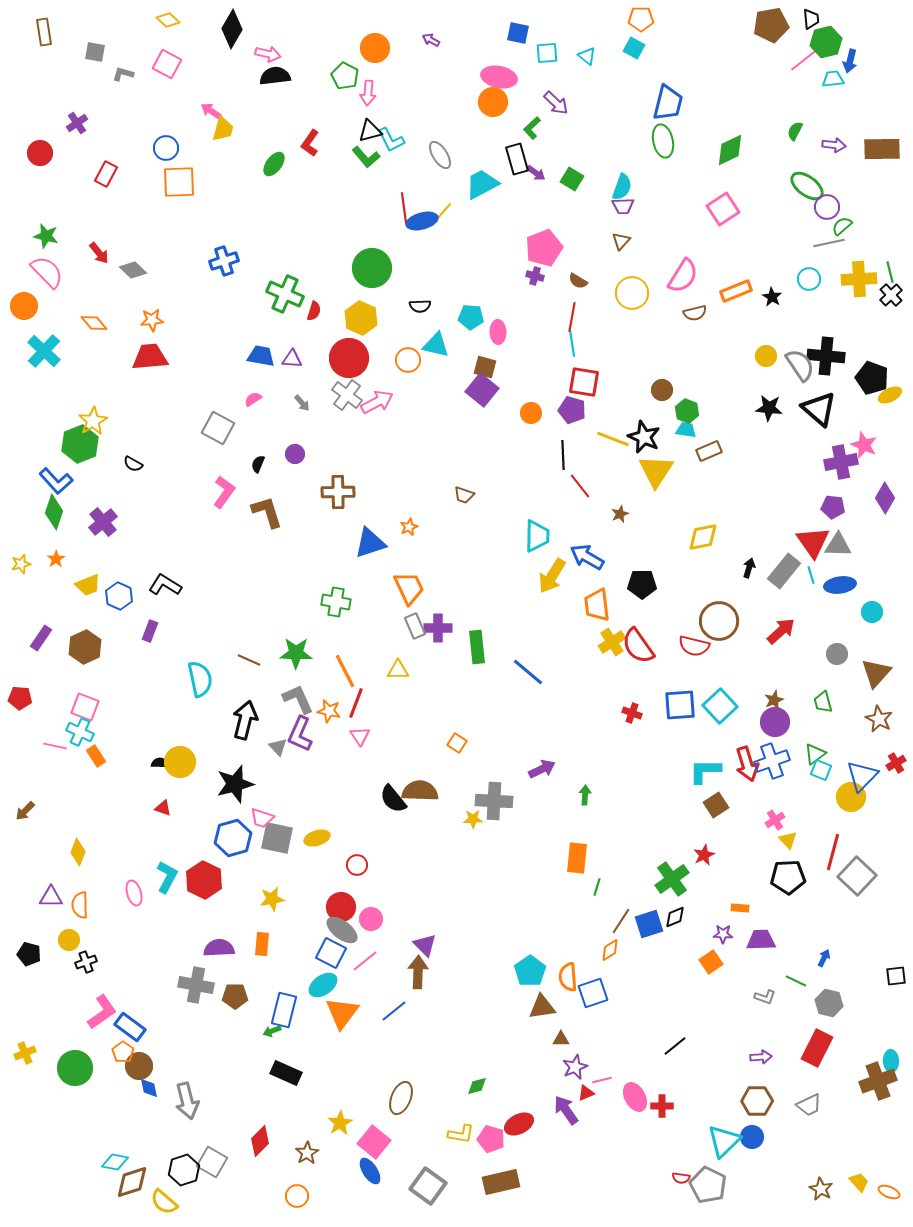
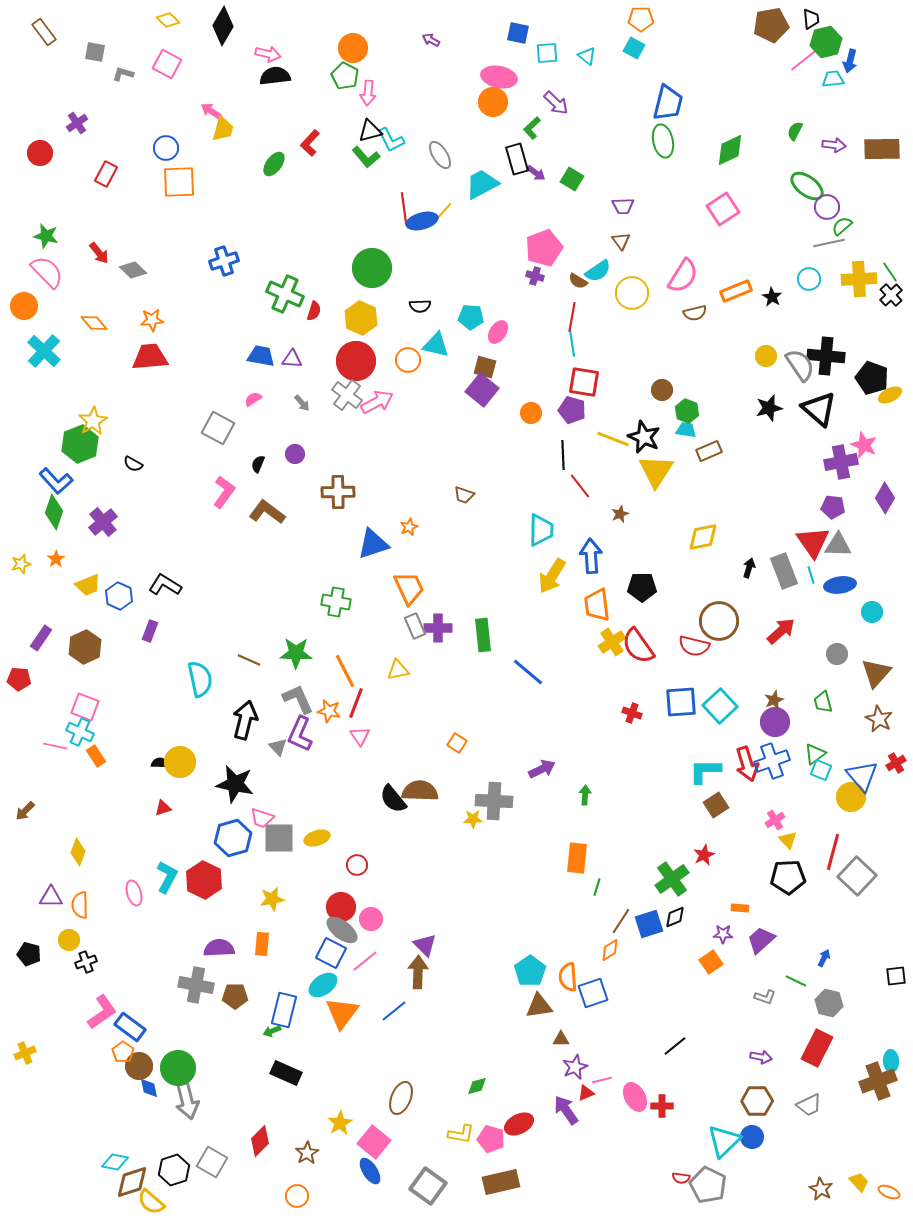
black diamond at (232, 29): moved 9 px left, 3 px up
brown rectangle at (44, 32): rotated 28 degrees counterclockwise
orange circle at (375, 48): moved 22 px left
red L-shape at (310, 143): rotated 8 degrees clockwise
cyan semicircle at (622, 187): moved 24 px left, 84 px down; rotated 36 degrees clockwise
brown triangle at (621, 241): rotated 18 degrees counterclockwise
green line at (890, 272): rotated 20 degrees counterclockwise
pink ellipse at (498, 332): rotated 35 degrees clockwise
red circle at (349, 358): moved 7 px right, 3 px down
black star at (769, 408): rotated 20 degrees counterclockwise
brown L-shape at (267, 512): rotated 36 degrees counterclockwise
cyan trapezoid at (537, 536): moved 4 px right, 6 px up
blue triangle at (370, 543): moved 3 px right, 1 px down
blue arrow at (587, 557): moved 4 px right, 1 px up; rotated 56 degrees clockwise
gray rectangle at (784, 571): rotated 60 degrees counterclockwise
black pentagon at (642, 584): moved 3 px down
green rectangle at (477, 647): moved 6 px right, 12 px up
yellow triangle at (398, 670): rotated 10 degrees counterclockwise
red pentagon at (20, 698): moved 1 px left, 19 px up
blue square at (680, 705): moved 1 px right, 3 px up
blue triangle at (862, 776): rotated 24 degrees counterclockwise
black star at (235, 784): rotated 27 degrees clockwise
red triangle at (163, 808): rotated 36 degrees counterclockwise
gray square at (277, 838): moved 2 px right; rotated 12 degrees counterclockwise
purple trapezoid at (761, 940): rotated 40 degrees counterclockwise
brown triangle at (542, 1007): moved 3 px left, 1 px up
purple arrow at (761, 1057): rotated 15 degrees clockwise
green circle at (75, 1068): moved 103 px right
black hexagon at (184, 1170): moved 10 px left
yellow semicircle at (164, 1202): moved 13 px left
